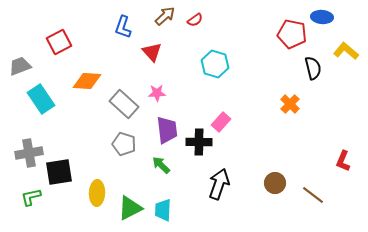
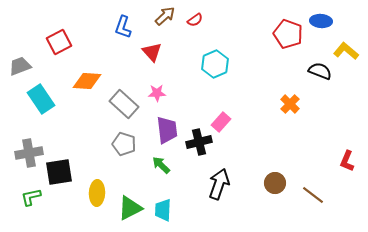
blue ellipse: moved 1 px left, 4 px down
red pentagon: moved 4 px left; rotated 8 degrees clockwise
cyan hexagon: rotated 20 degrees clockwise
black semicircle: moved 7 px right, 3 px down; rotated 55 degrees counterclockwise
black cross: rotated 15 degrees counterclockwise
red L-shape: moved 4 px right
